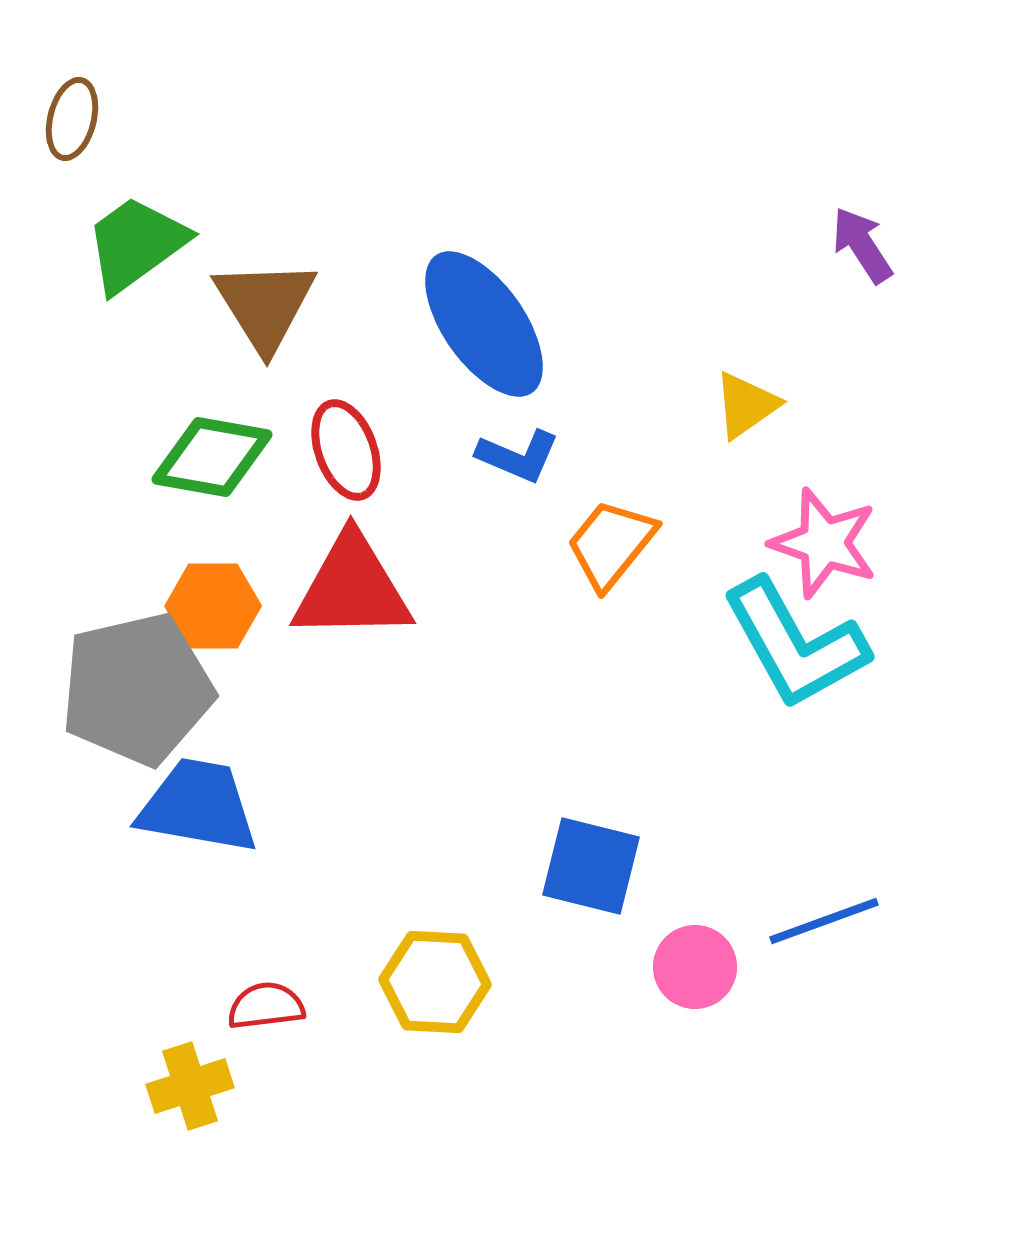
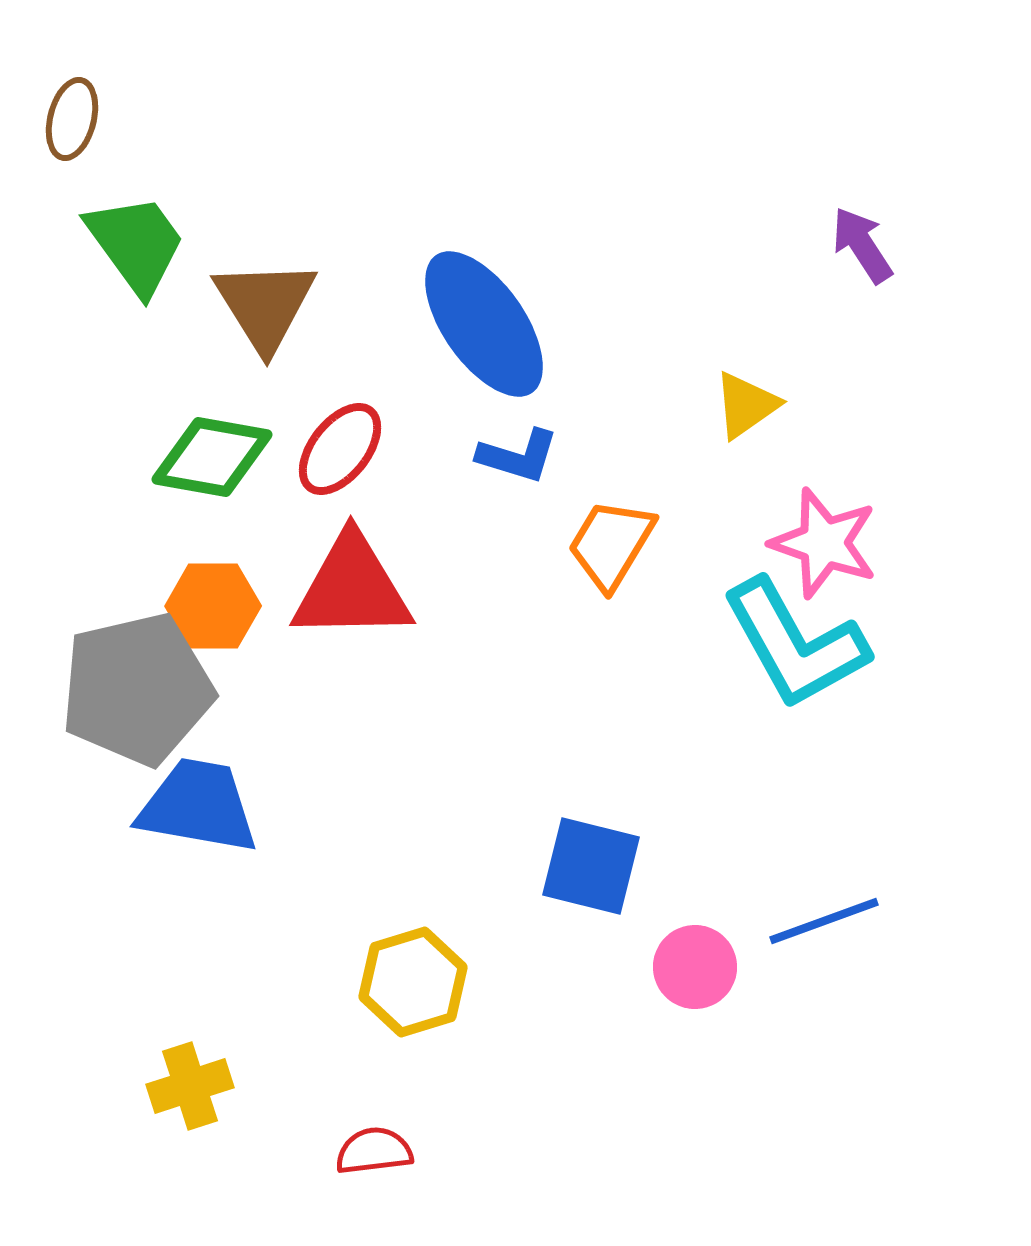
green trapezoid: rotated 90 degrees clockwise
red ellipse: moved 6 px left, 1 px up; rotated 58 degrees clockwise
blue L-shape: rotated 6 degrees counterclockwise
orange trapezoid: rotated 8 degrees counterclockwise
yellow hexagon: moved 22 px left; rotated 20 degrees counterclockwise
red semicircle: moved 108 px right, 145 px down
